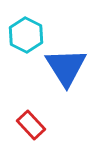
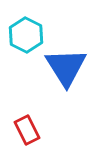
red rectangle: moved 4 px left, 5 px down; rotated 16 degrees clockwise
